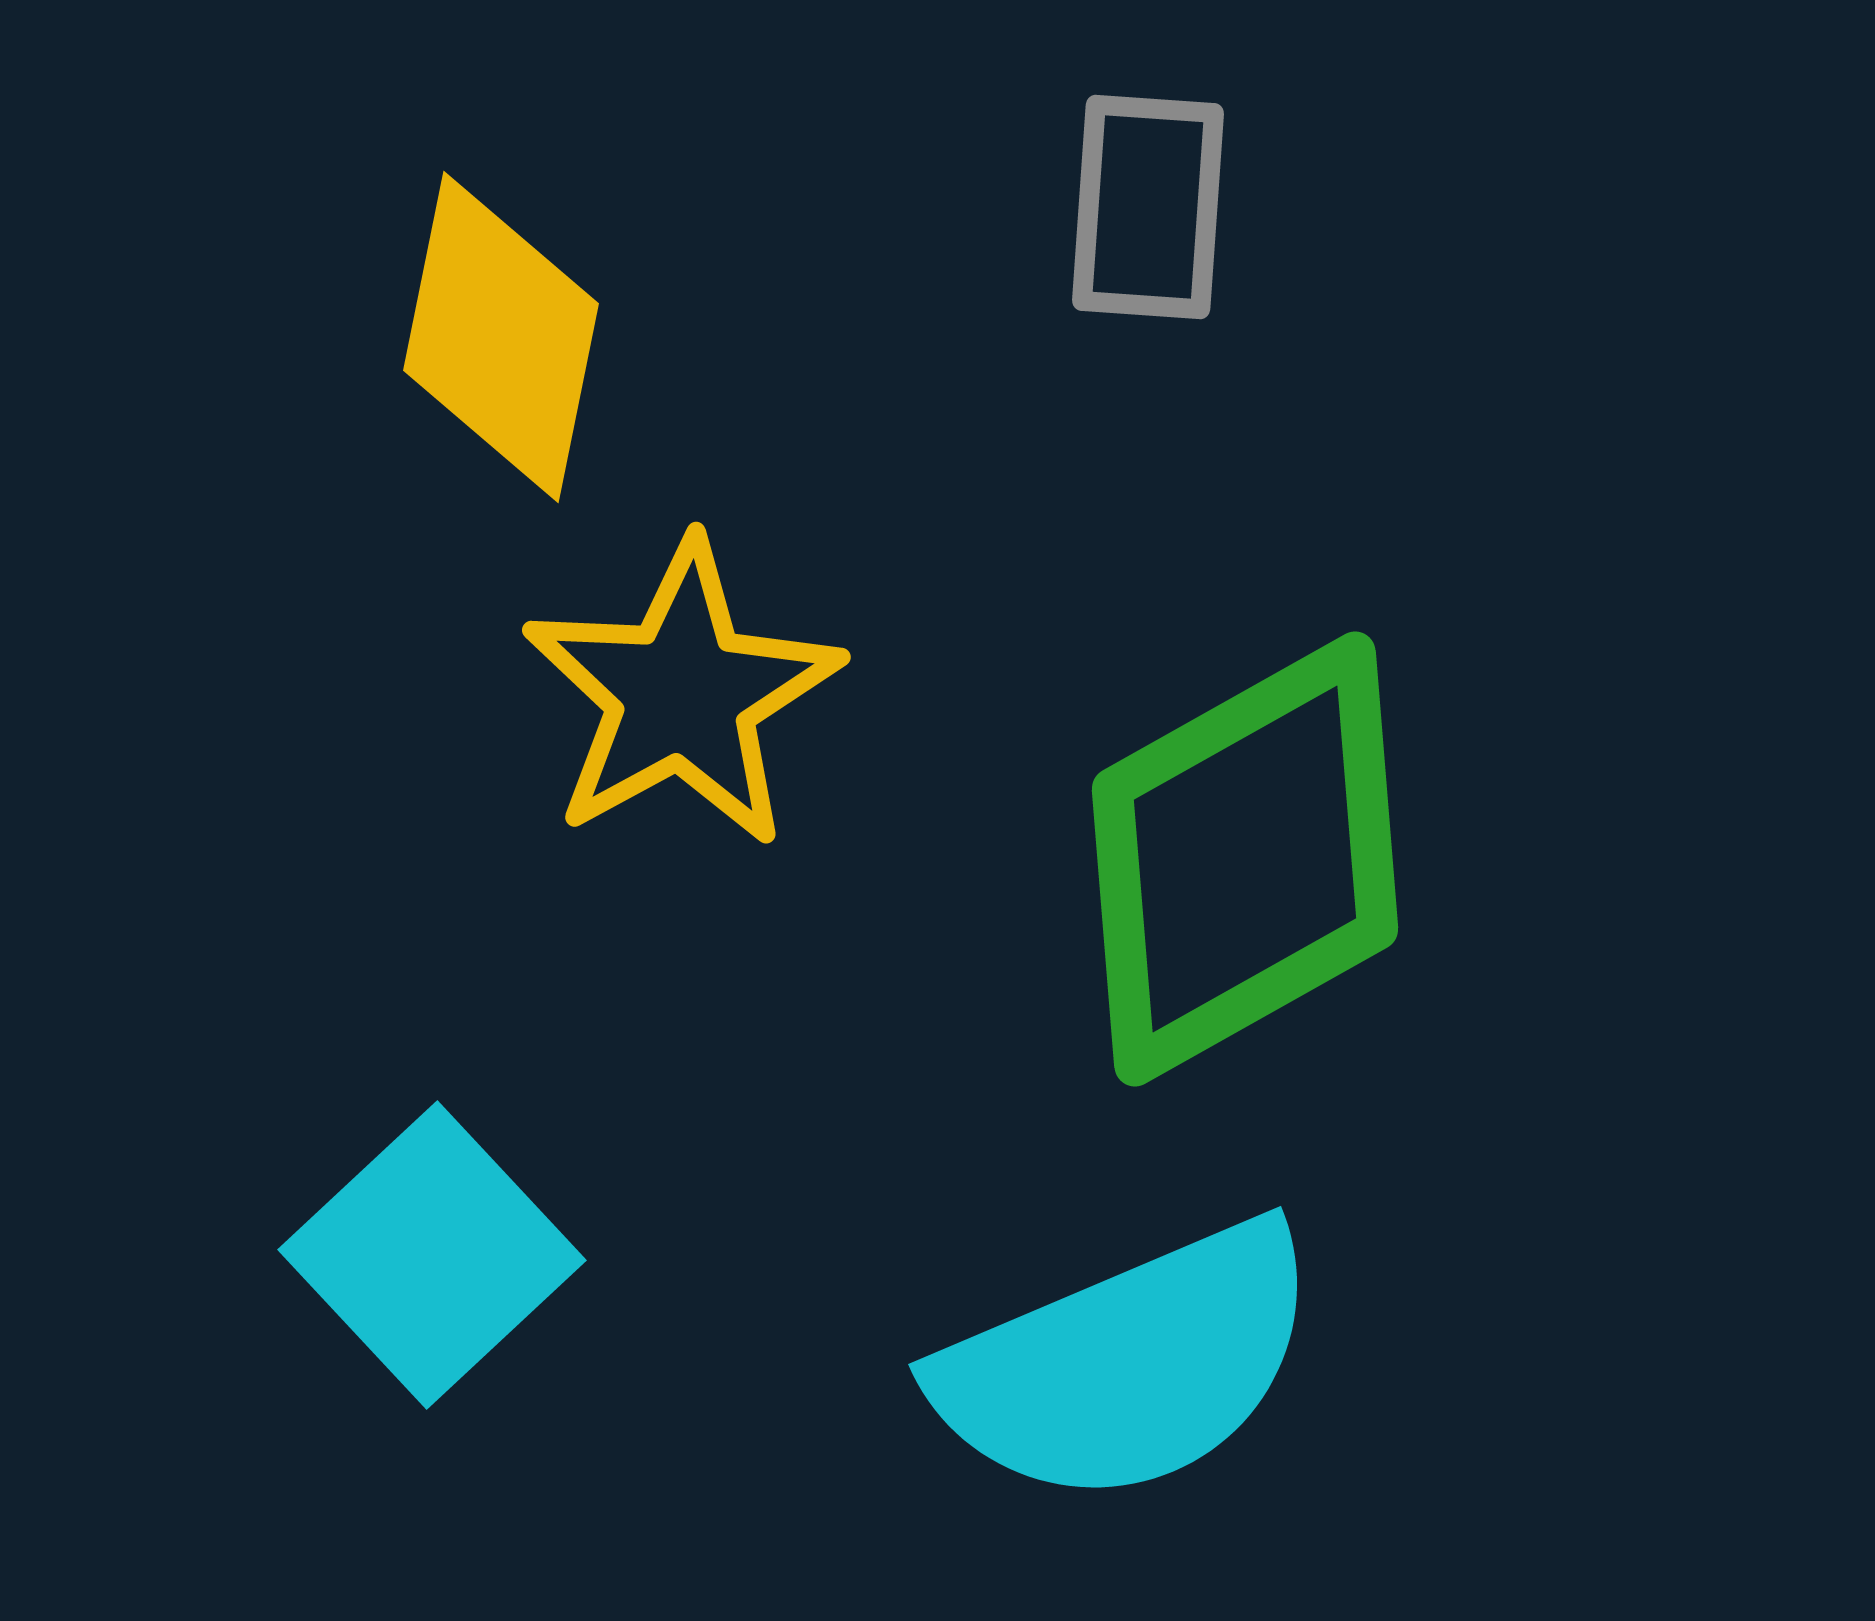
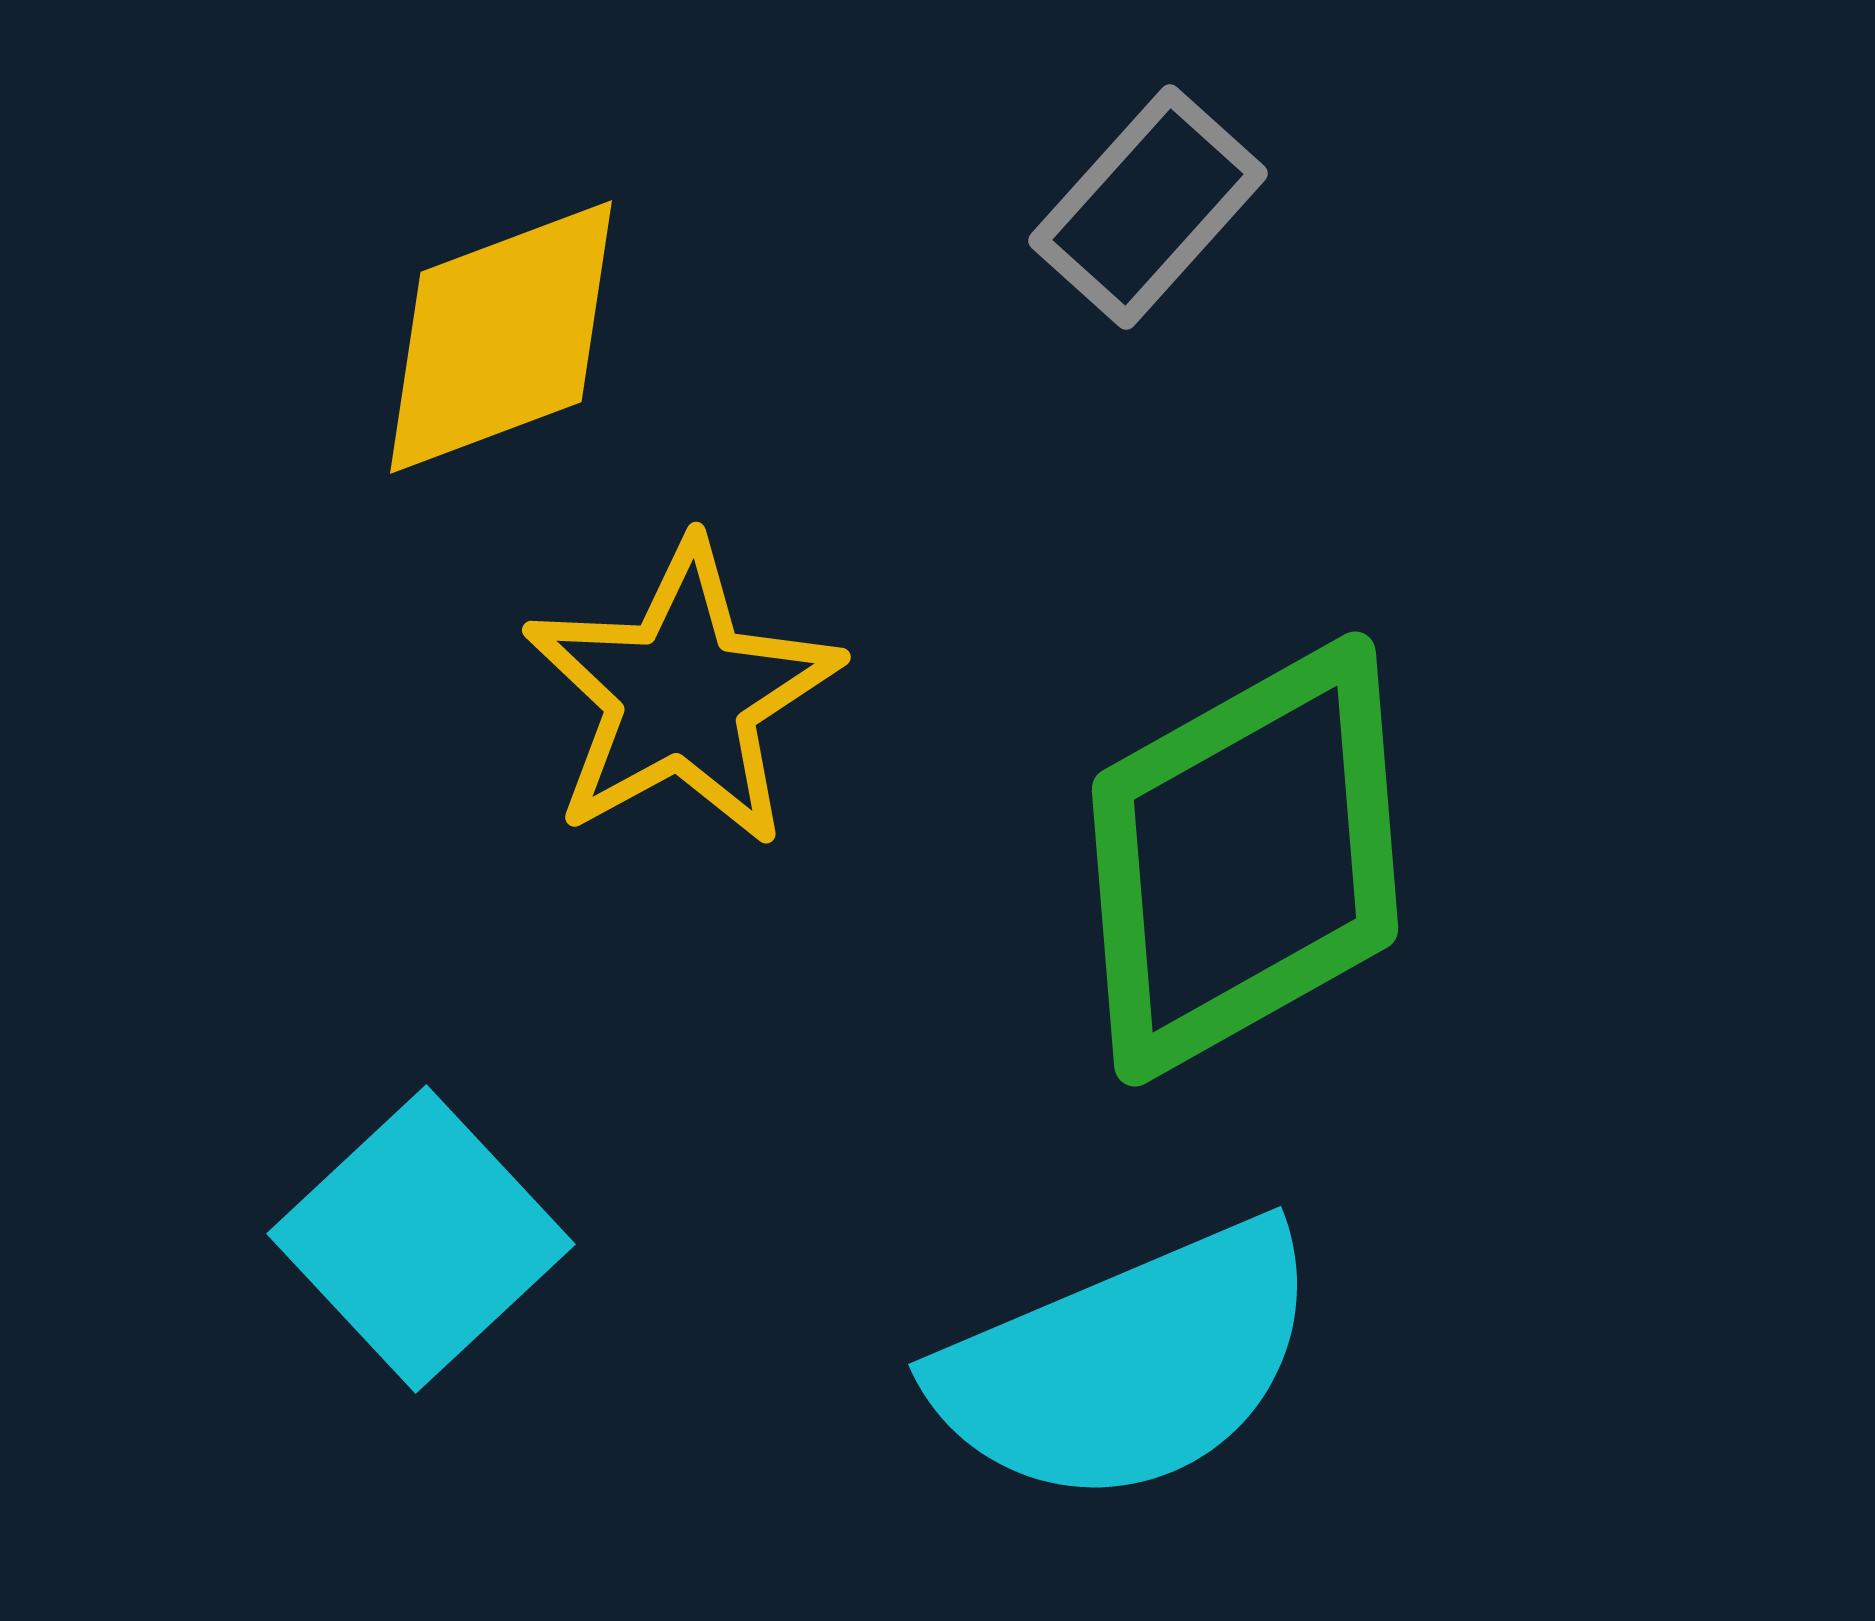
gray rectangle: rotated 38 degrees clockwise
yellow diamond: rotated 58 degrees clockwise
cyan square: moved 11 px left, 16 px up
